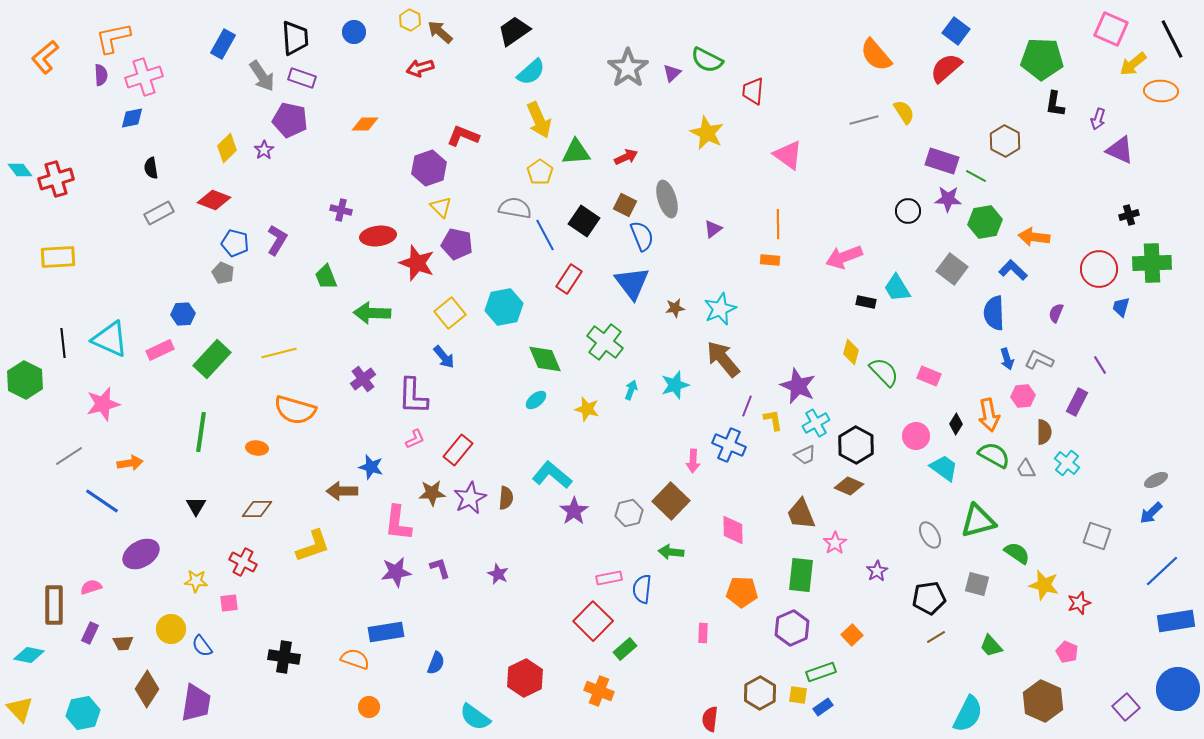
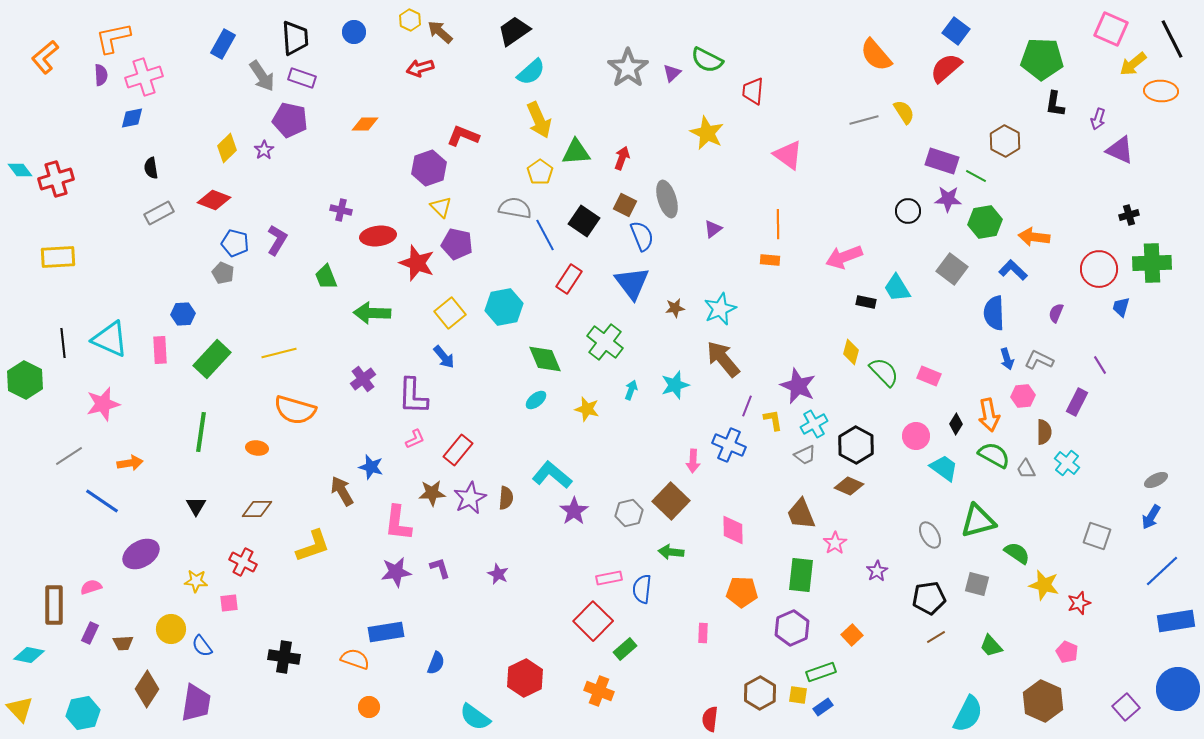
red arrow at (626, 157): moved 4 px left, 1 px down; rotated 45 degrees counterclockwise
pink rectangle at (160, 350): rotated 68 degrees counterclockwise
cyan cross at (816, 423): moved 2 px left, 1 px down
brown arrow at (342, 491): rotated 60 degrees clockwise
blue arrow at (1151, 513): moved 4 px down; rotated 15 degrees counterclockwise
